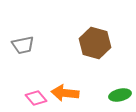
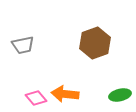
brown hexagon: rotated 24 degrees clockwise
orange arrow: moved 1 px down
